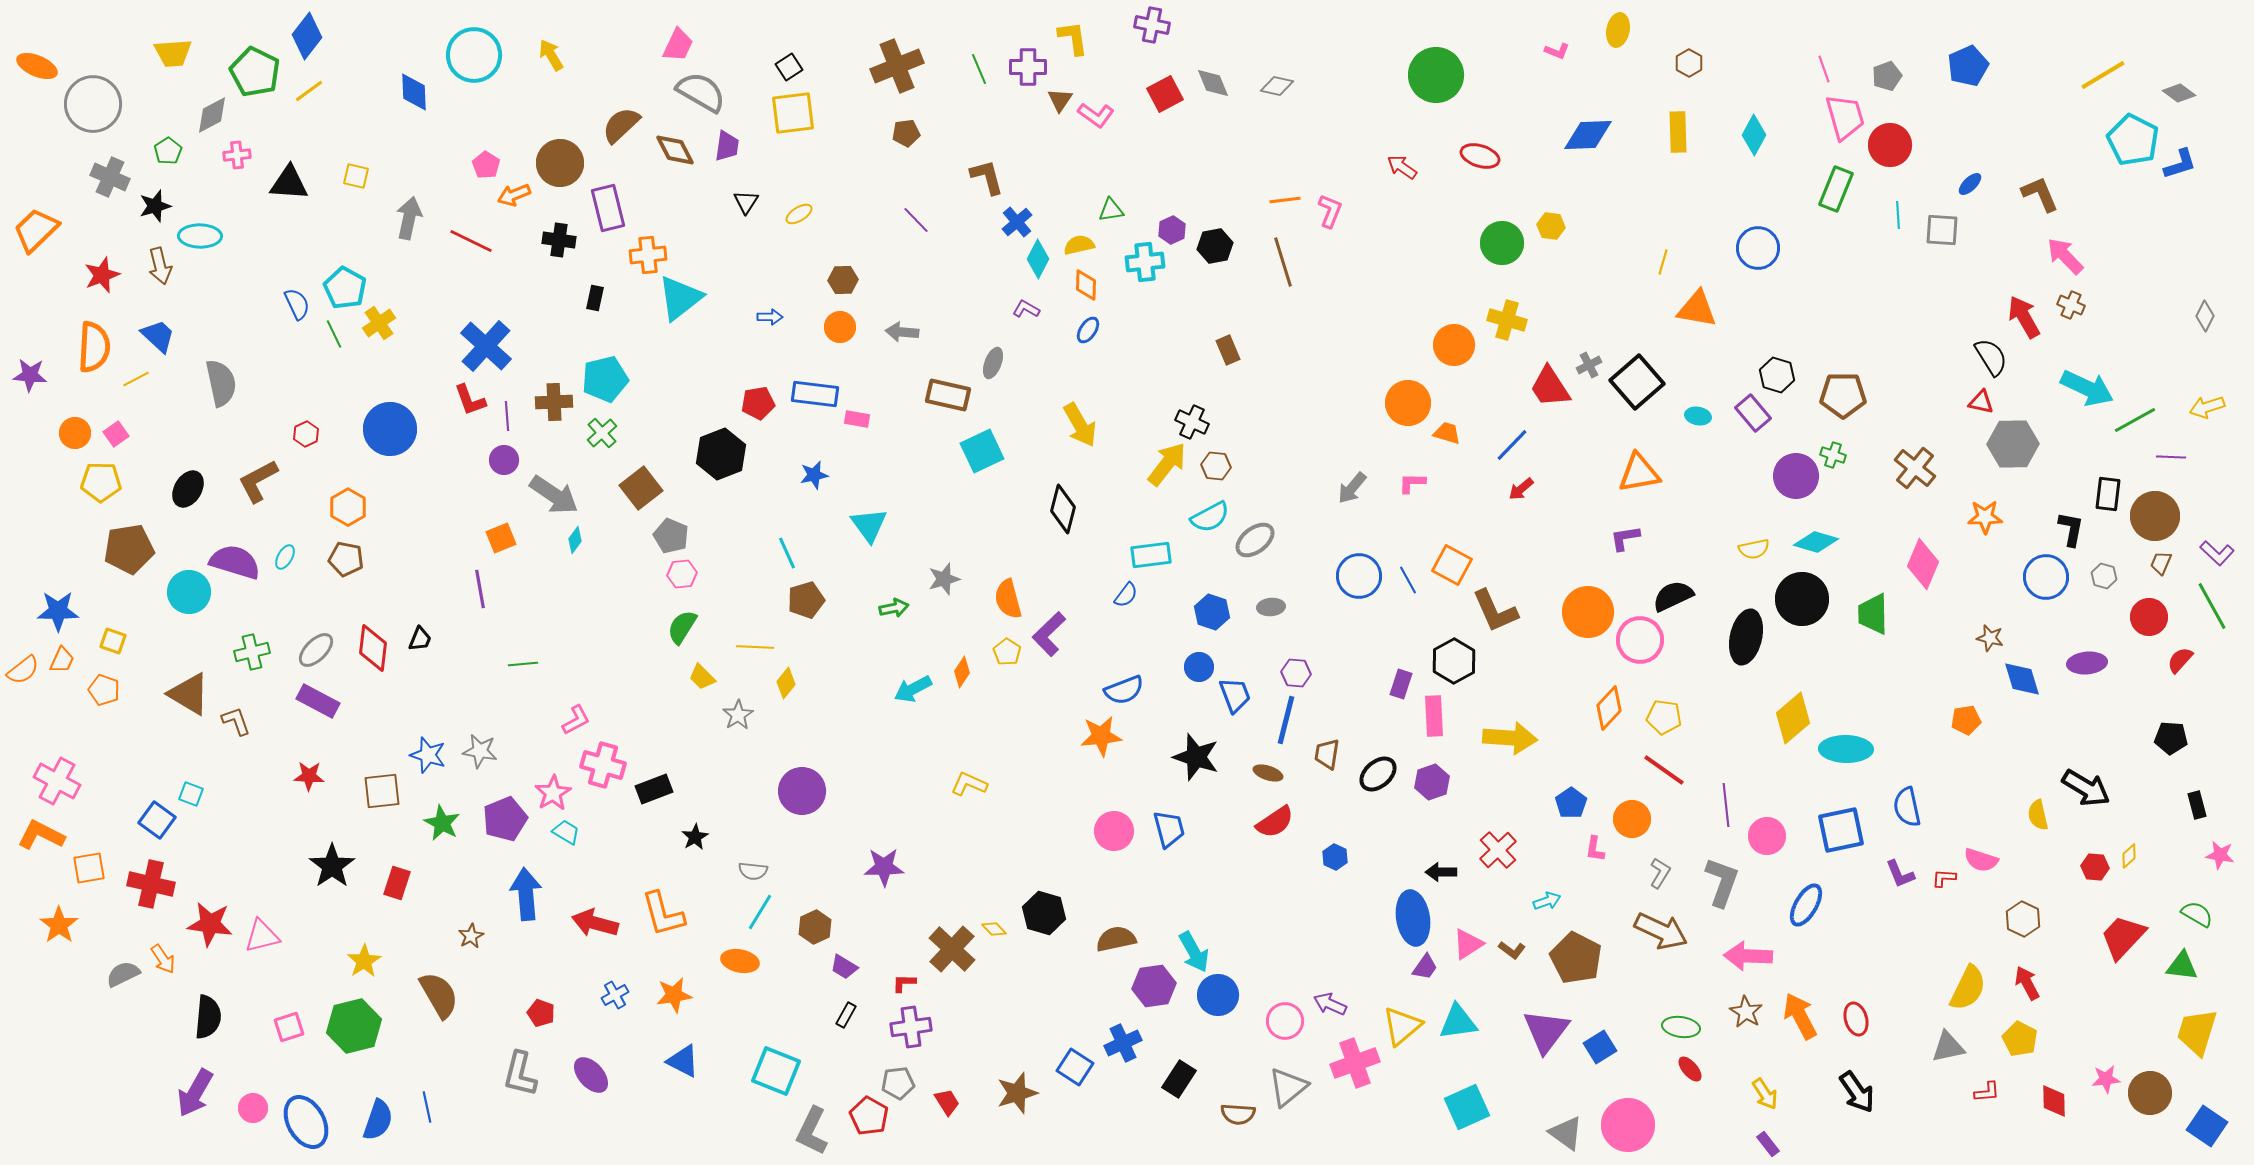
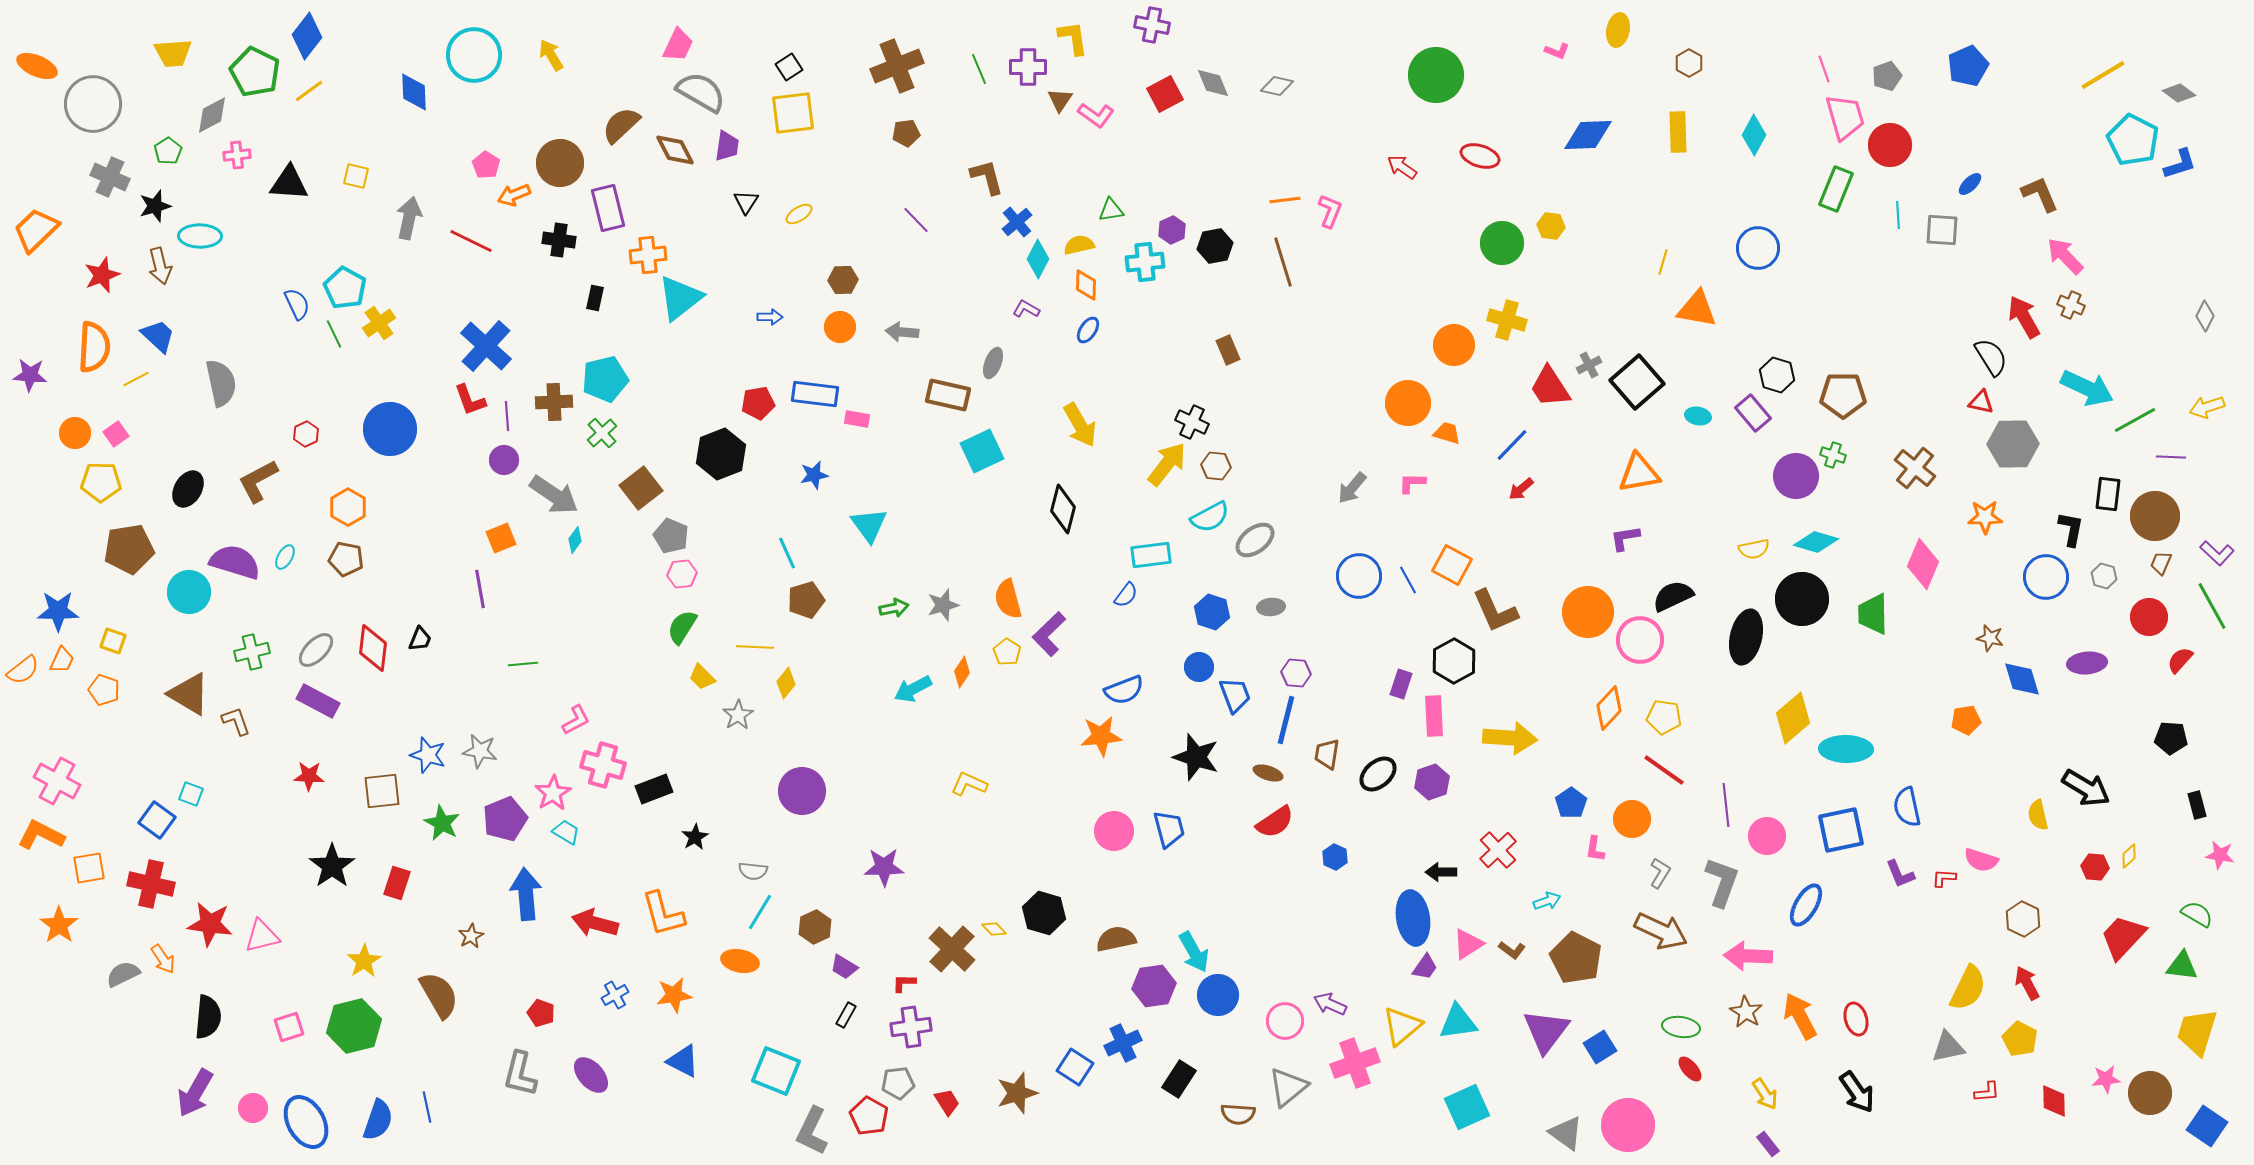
gray star at (944, 579): moved 1 px left, 26 px down
